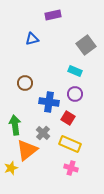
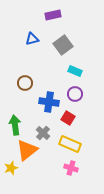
gray square: moved 23 px left
